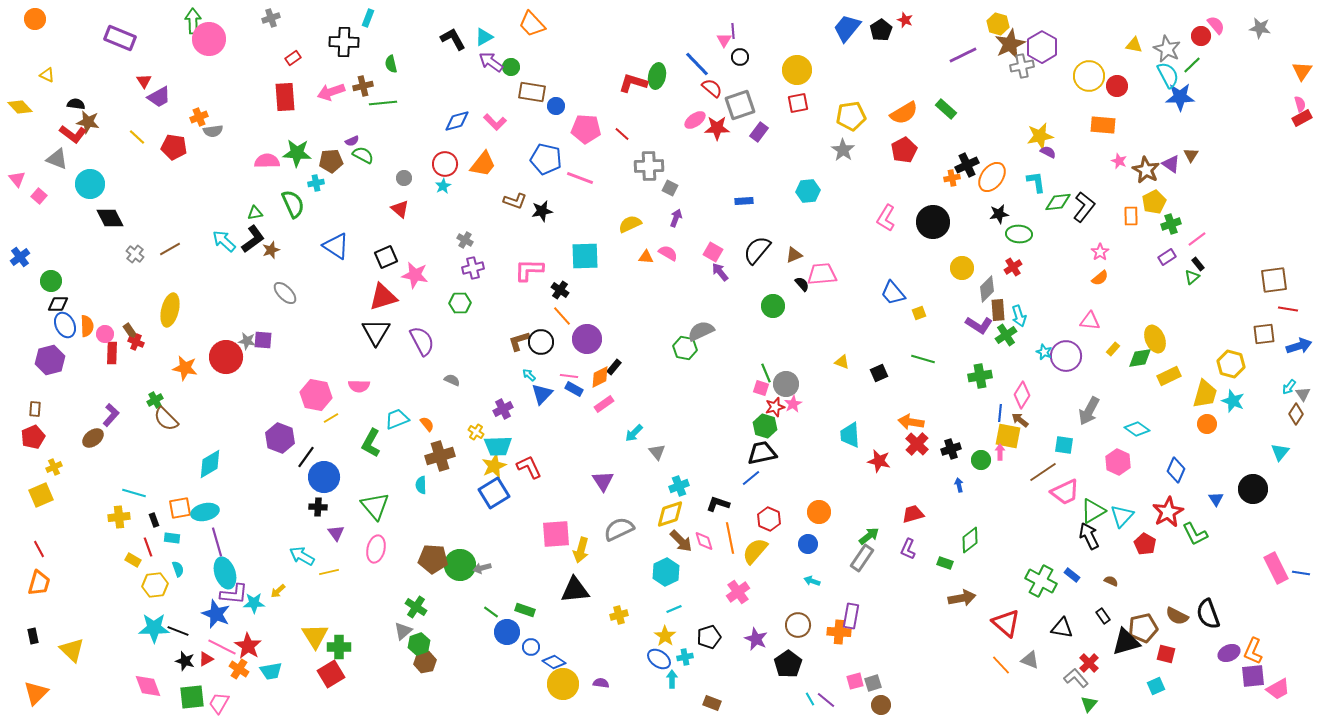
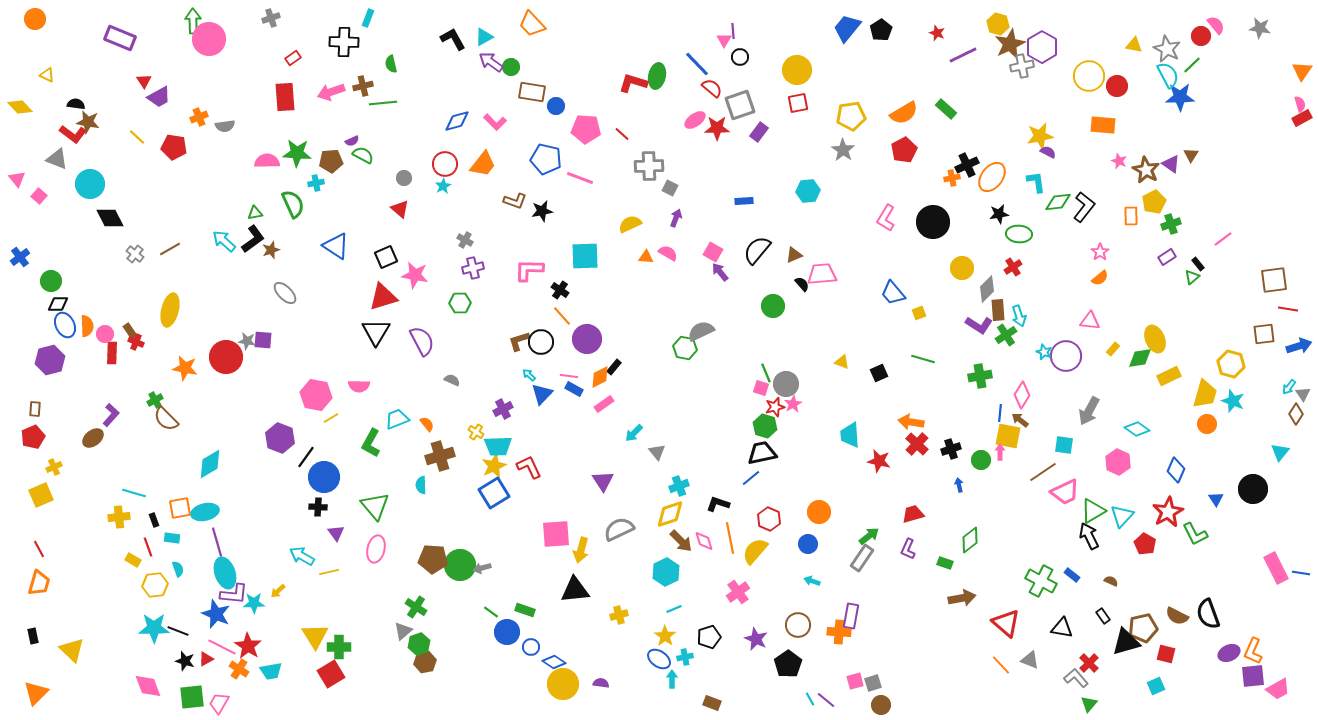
red star at (905, 20): moved 32 px right, 13 px down
gray semicircle at (213, 131): moved 12 px right, 5 px up
pink line at (1197, 239): moved 26 px right
